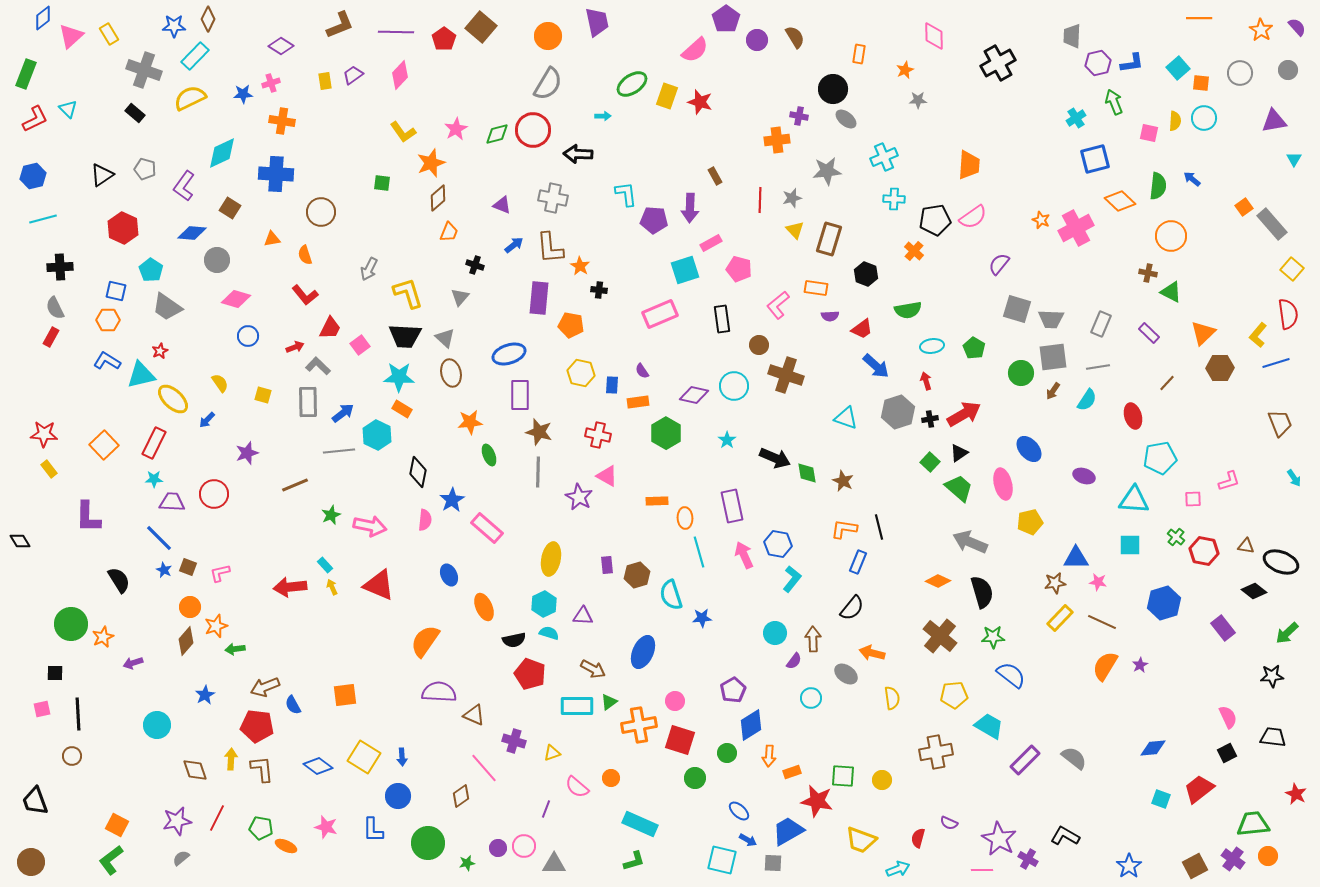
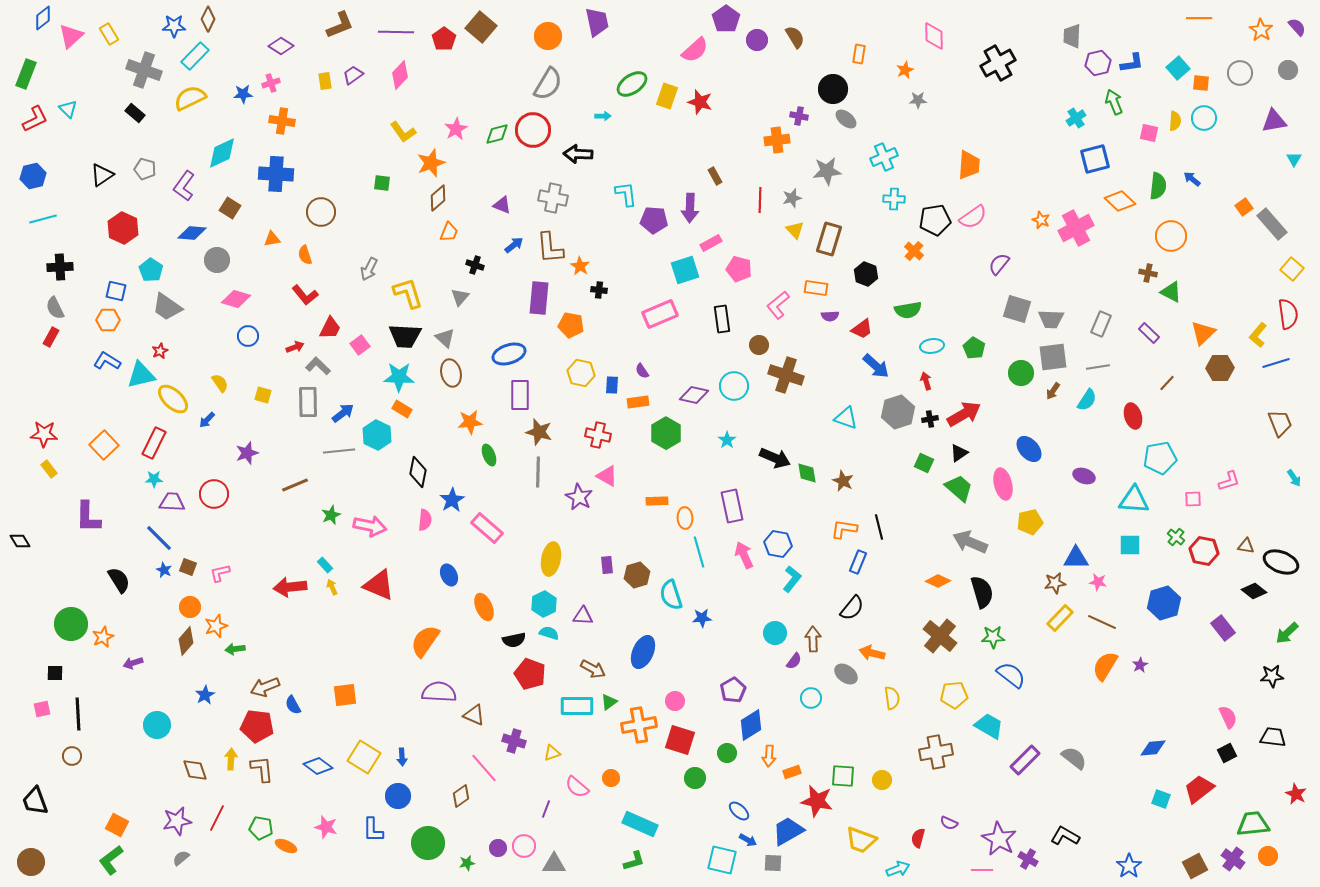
green square at (930, 462): moved 6 px left, 1 px down; rotated 18 degrees counterclockwise
